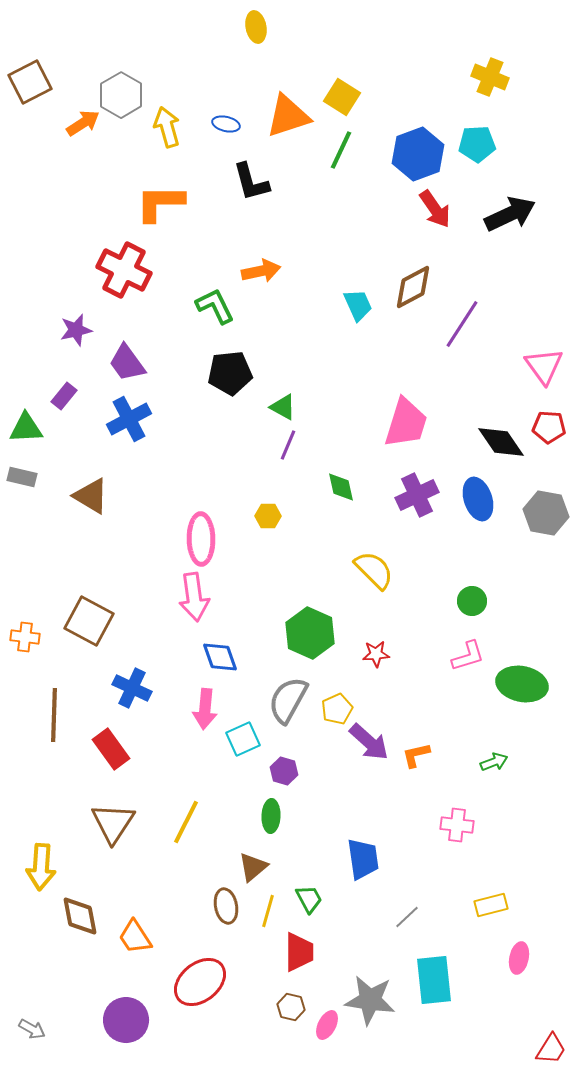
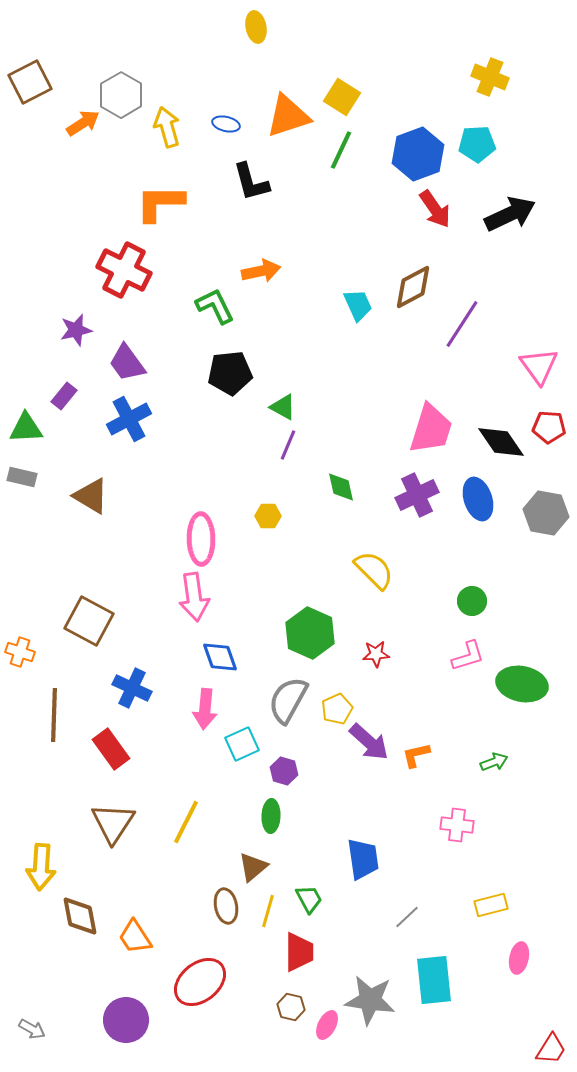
pink triangle at (544, 366): moved 5 px left
pink trapezoid at (406, 423): moved 25 px right, 6 px down
orange cross at (25, 637): moved 5 px left, 15 px down; rotated 12 degrees clockwise
cyan square at (243, 739): moved 1 px left, 5 px down
